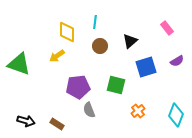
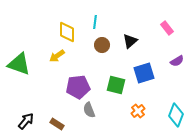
brown circle: moved 2 px right, 1 px up
blue square: moved 2 px left, 6 px down
black arrow: rotated 66 degrees counterclockwise
